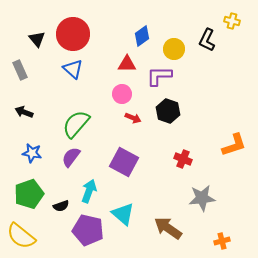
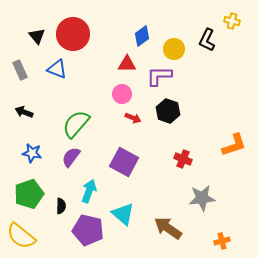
black triangle: moved 3 px up
blue triangle: moved 16 px left; rotated 20 degrees counterclockwise
black semicircle: rotated 70 degrees counterclockwise
